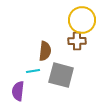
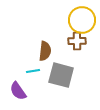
purple semicircle: rotated 42 degrees counterclockwise
